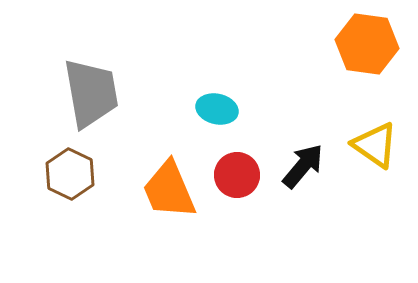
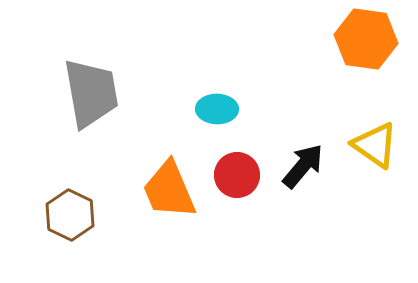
orange hexagon: moved 1 px left, 5 px up
cyan ellipse: rotated 12 degrees counterclockwise
brown hexagon: moved 41 px down
